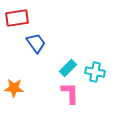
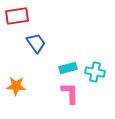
red rectangle: moved 2 px up
cyan rectangle: rotated 30 degrees clockwise
orange star: moved 2 px right, 2 px up
